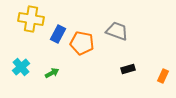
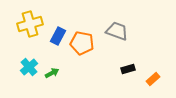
yellow cross: moved 1 px left, 5 px down; rotated 25 degrees counterclockwise
blue rectangle: moved 2 px down
cyan cross: moved 8 px right
orange rectangle: moved 10 px left, 3 px down; rotated 24 degrees clockwise
